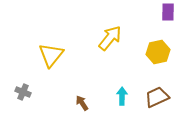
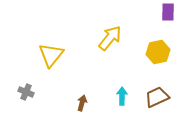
gray cross: moved 3 px right
brown arrow: rotated 49 degrees clockwise
